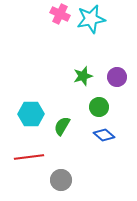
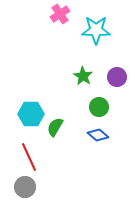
pink cross: rotated 30 degrees clockwise
cyan star: moved 5 px right, 11 px down; rotated 12 degrees clockwise
green star: rotated 24 degrees counterclockwise
green semicircle: moved 7 px left, 1 px down
blue diamond: moved 6 px left
red line: rotated 72 degrees clockwise
gray circle: moved 36 px left, 7 px down
